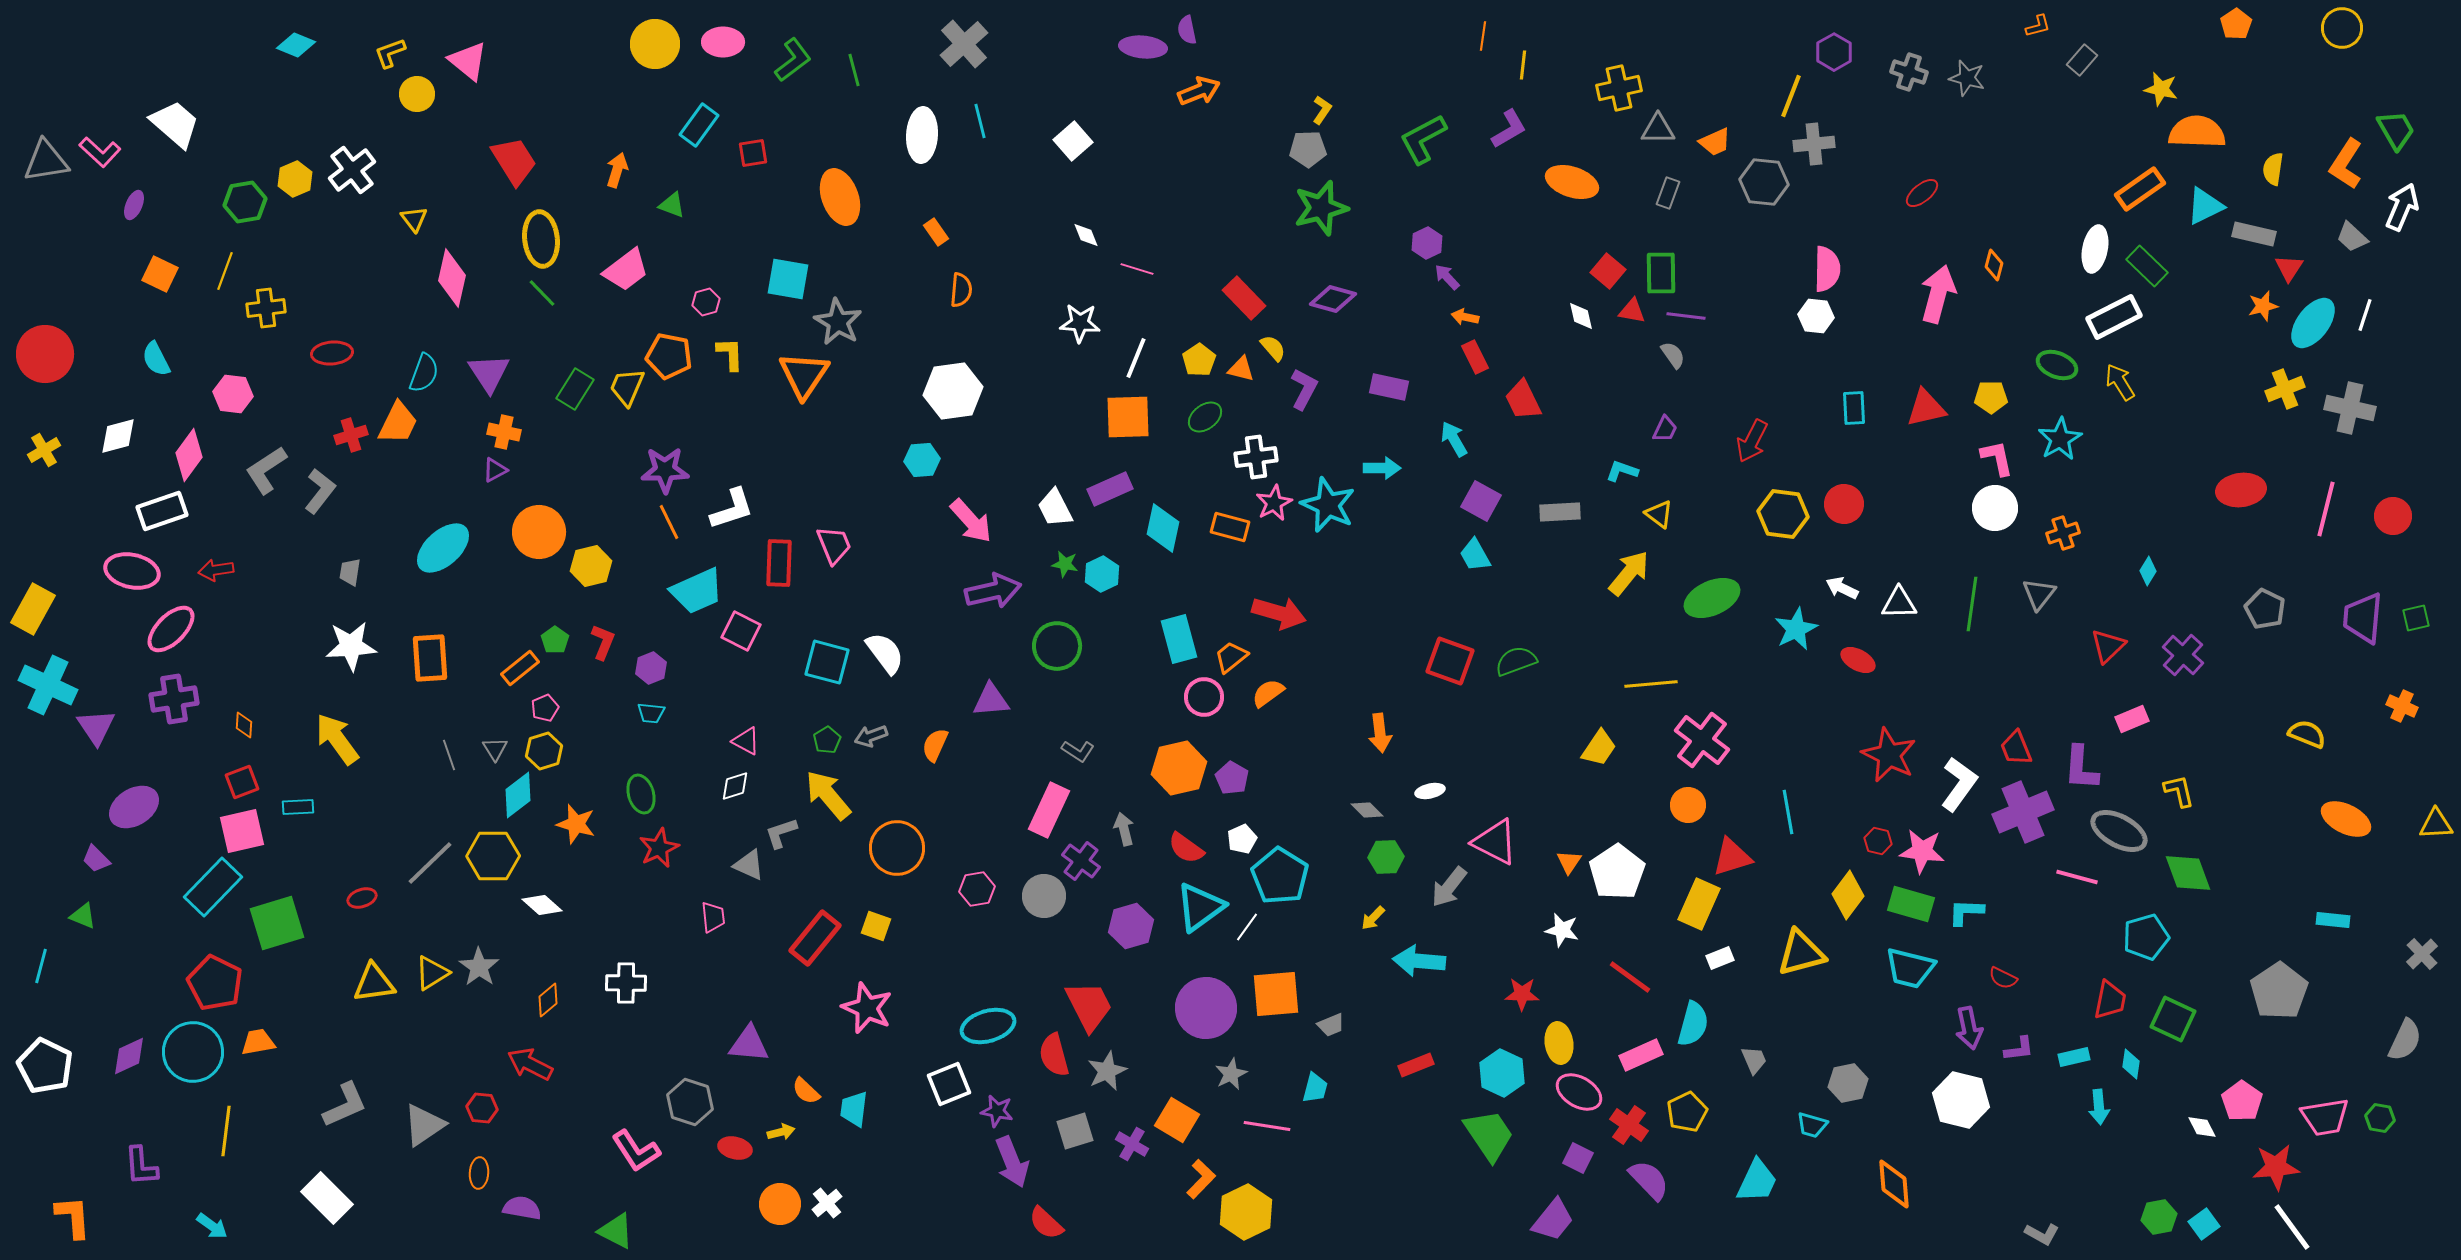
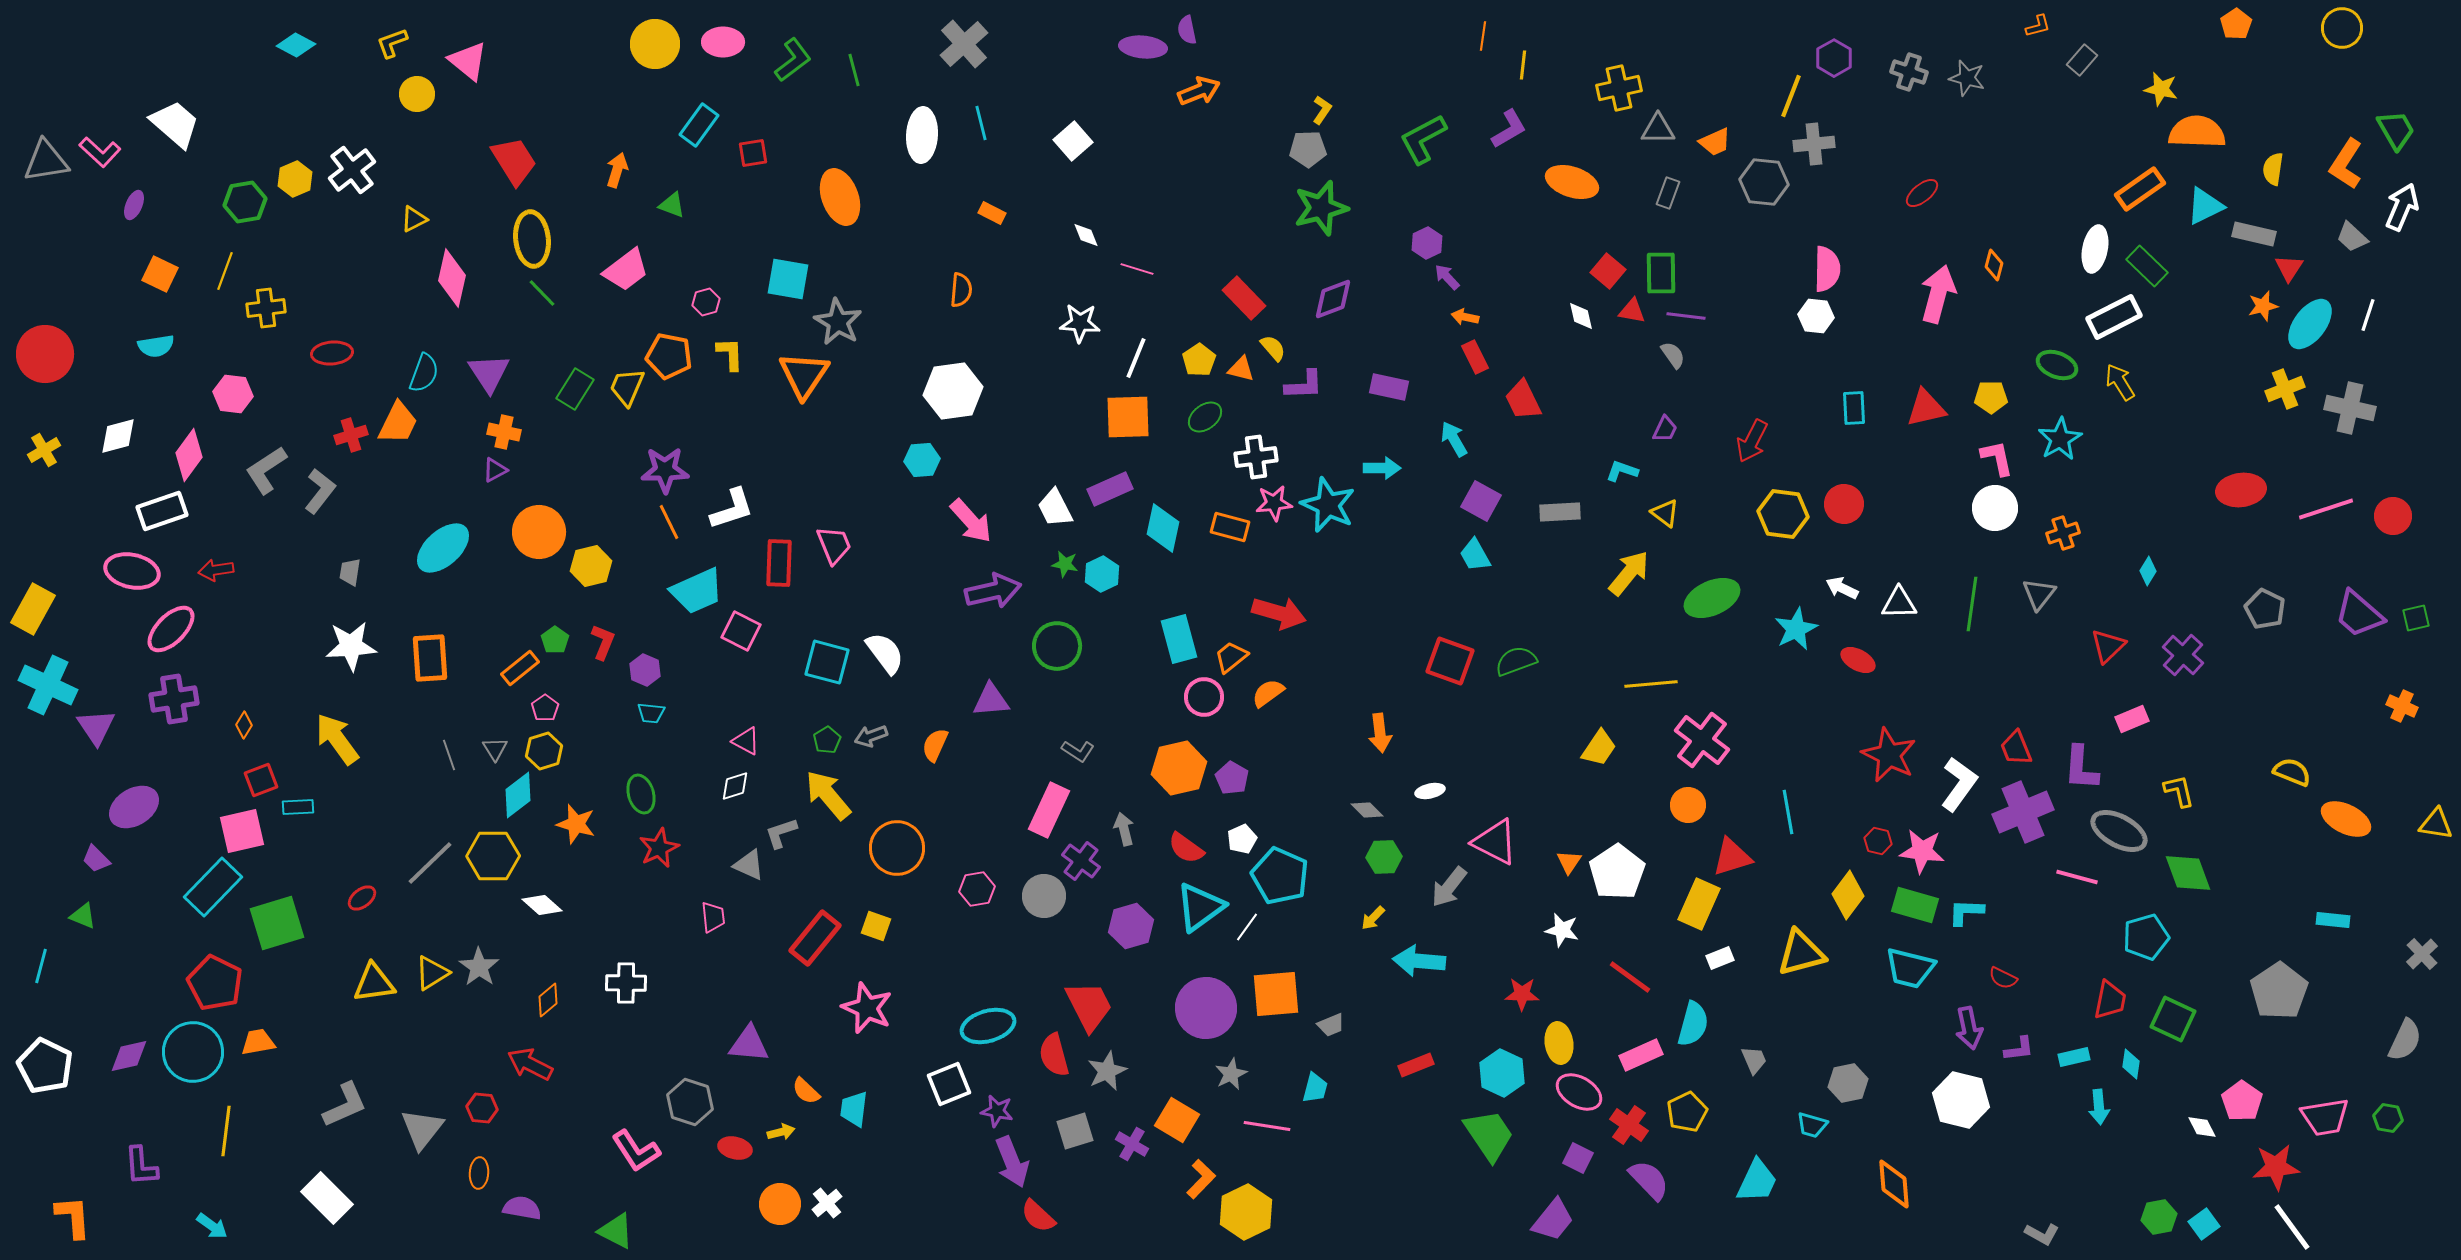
cyan diamond at (296, 45): rotated 6 degrees clockwise
purple hexagon at (1834, 52): moved 6 px down
yellow L-shape at (390, 53): moved 2 px right, 10 px up
cyan line at (980, 121): moved 1 px right, 2 px down
yellow triangle at (414, 219): rotated 40 degrees clockwise
orange rectangle at (936, 232): moved 56 px right, 19 px up; rotated 28 degrees counterclockwise
yellow ellipse at (541, 239): moved 9 px left
purple diamond at (1333, 299): rotated 36 degrees counterclockwise
white line at (2365, 315): moved 3 px right
cyan ellipse at (2313, 323): moved 3 px left, 1 px down
cyan semicircle at (156, 359): moved 13 px up; rotated 72 degrees counterclockwise
purple L-shape at (1304, 389): moved 4 px up; rotated 60 degrees clockwise
pink star at (1274, 503): rotated 21 degrees clockwise
pink line at (2326, 509): rotated 58 degrees clockwise
yellow triangle at (1659, 514): moved 6 px right, 1 px up
purple trapezoid at (2363, 618): moved 4 px left, 4 px up; rotated 54 degrees counterclockwise
purple hexagon at (651, 668): moved 6 px left, 2 px down; rotated 16 degrees counterclockwise
pink pentagon at (545, 708): rotated 12 degrees counterclockwise
orange diamond at (244, 725): rotated 28 degrees clockwise
yellow semicircle at (2307, 734): moved 15 px left, 38 px down
red square at (242, 782): moved 19 px right, 2 px up
yellow triangle at (2436, 824): rotated 12 degrees clockwise
green hexagon at (1386, 857): moved 2 px left
cyan pentagon at (1280, 876): rotated 8 degrees counterclockwise
red ellipse at (362, 898): rotated 20 degrees counterclockwise
green rectangle at (1911, 904): moved 4 px right, 1 px down
purple diamond at (129, 1056): rotated 12 degrees clockwise
green hexagon at (2380, 1118): moved 8 px right
gray triangle at (424, 1125): moved 2 px left, 4 px down; rotated 18 degrees counterclockwise
red semicircle at (1046, 1223): moved 8 px left, 7 px up
